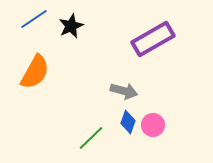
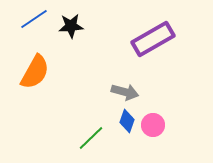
black star: rotated 20 degrees clockwise
gray arrow: moved 1 px right, 1 px down
blue diamond: moved 1 px left, 1 px up
